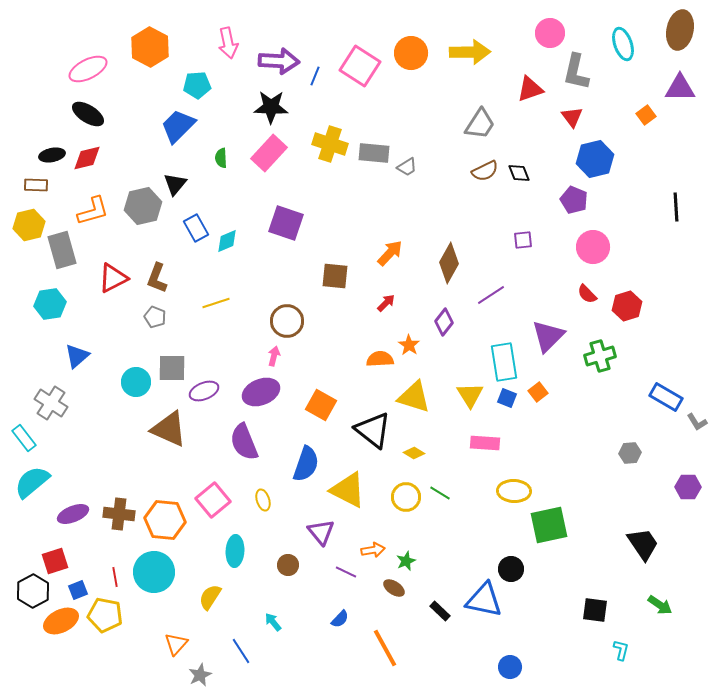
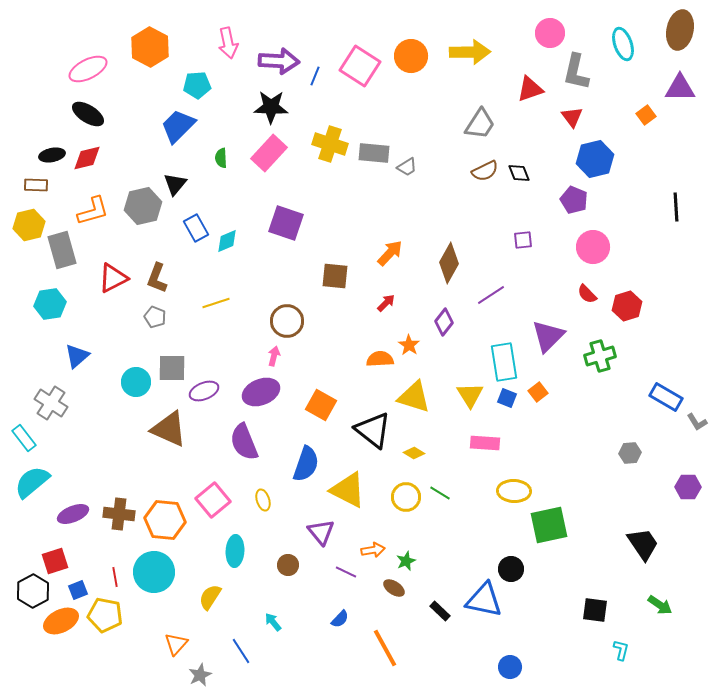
orange circle at (411, 53): moved 3 px down
